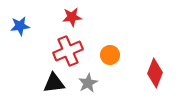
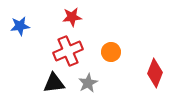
orange circle: moved 1 px right, 3 px up
